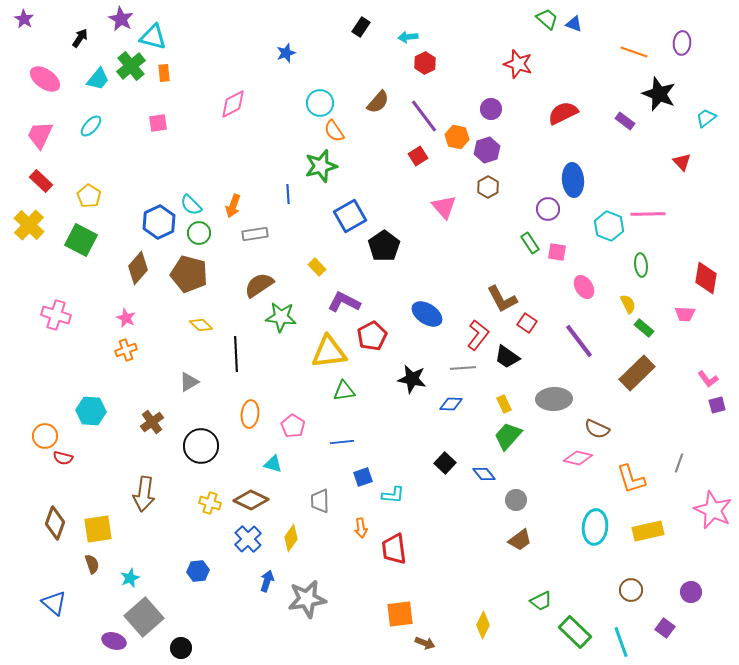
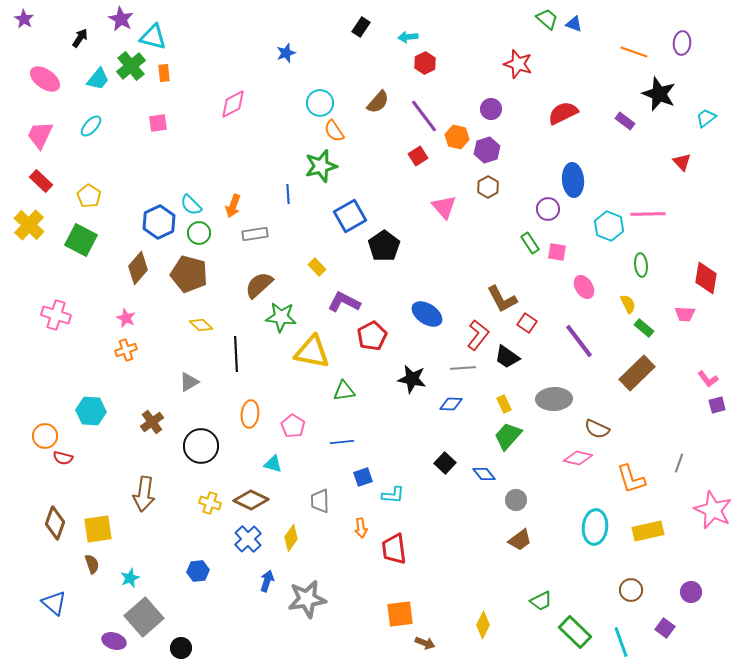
brown semicircle at (259, 285): rotated 8 degrees counterclockwise
yellow triangle at (329, 352): moved 17 px left; rotated 18 degrees clockwise
